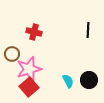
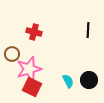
red square: moved 3 px right; rotated 24 degrees counterclockwise
